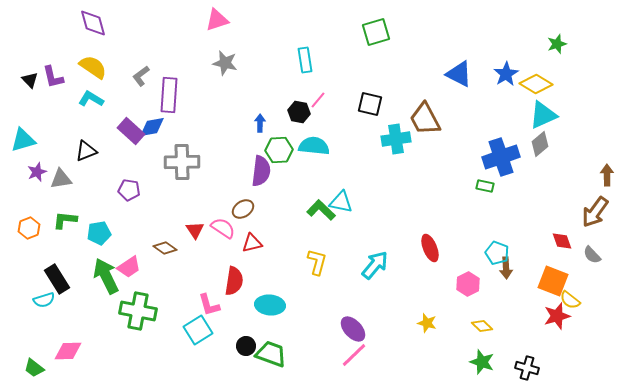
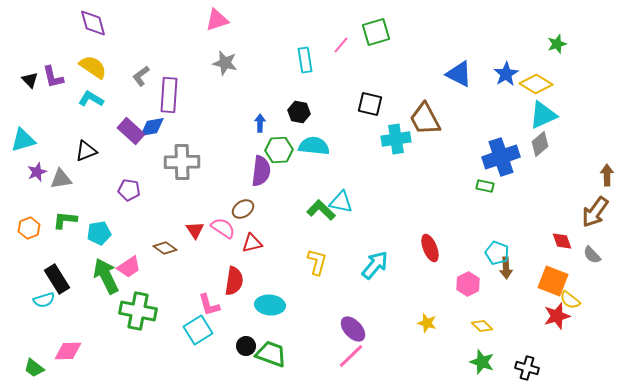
pink line at (318, 100): moved 23 px right, 55 px up
pink line at (354, 355): moved 3 px left, 1 px down
